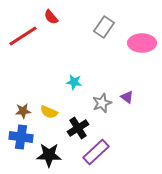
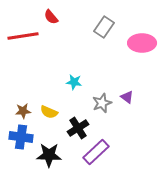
red line: rotated 24 degrees clockwise
